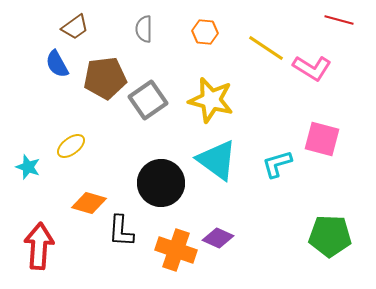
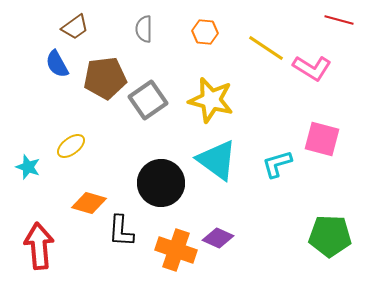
red arrow: rotated 9 degrees counterclockwise
